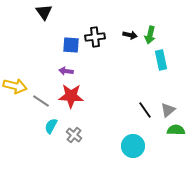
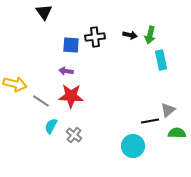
yellow arrow: moved 2 px up
black line: moved 5 px right, 11 px down; rotated 66 degrees counterclockwise
green semicircle: moved 1 px right, 3 px down
